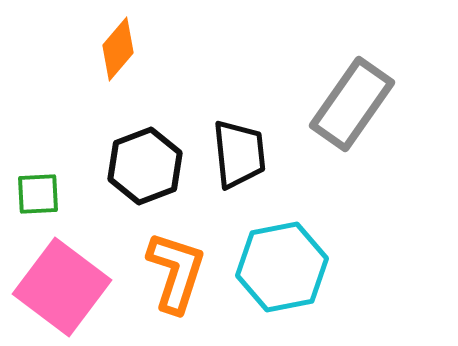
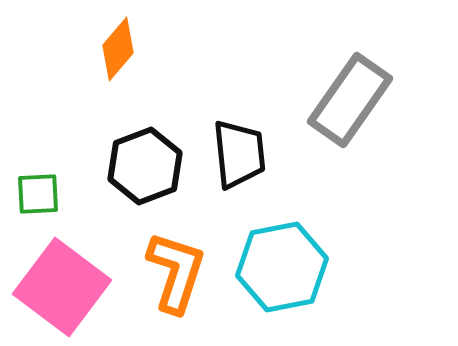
gray rectangle: moved 2 px left, 4 px up
